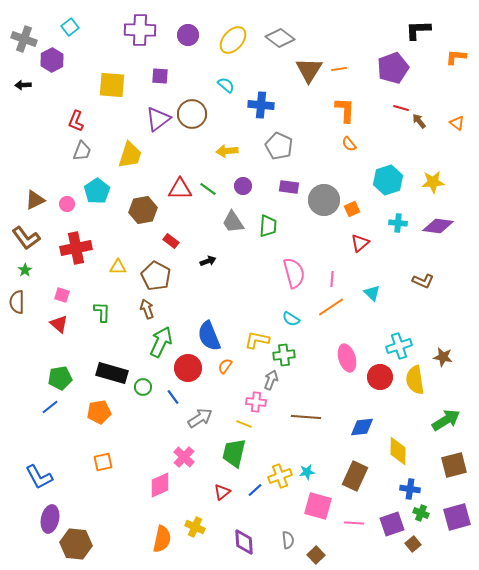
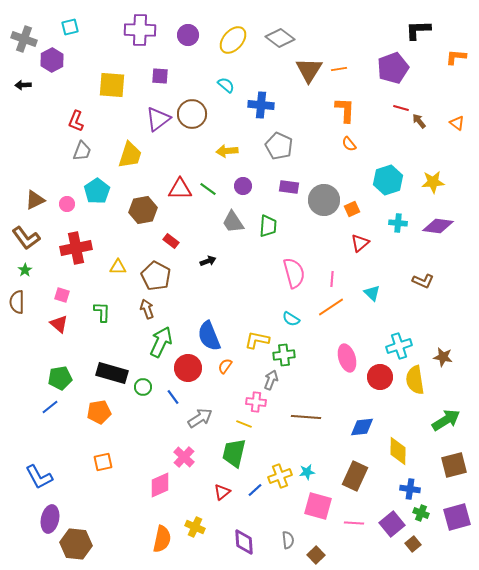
cyan square at (70, 27): rotated 24 degrees clockwise
purple square at (392, 524): rotated 20 degrees counterclockwise
